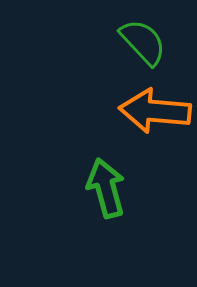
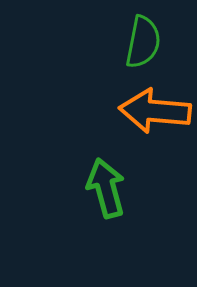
green semicircle: rotated 54 degrees clockwise
